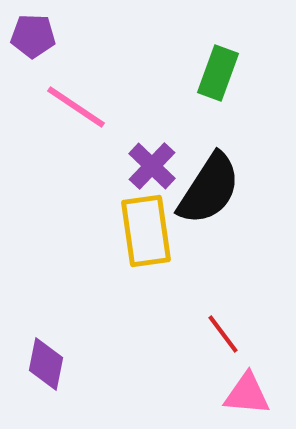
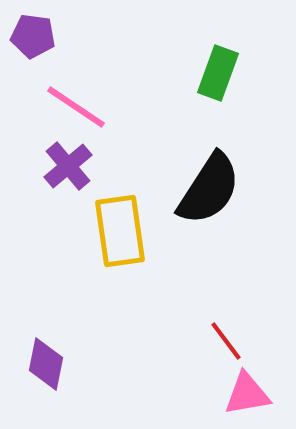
purple pentagon: rotated 6 degrees clockwise
purple cross: moved 84 px left; rotated 6 degrees clockwise
yellow rectangle: moved 26 px left
red line: moved 3 px right, 7 px down
pink triangle: rotated 15 degrees counterclockwise
